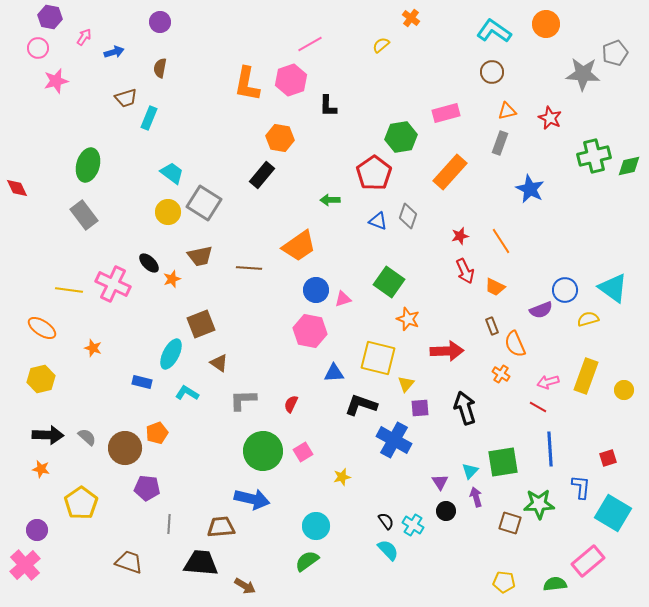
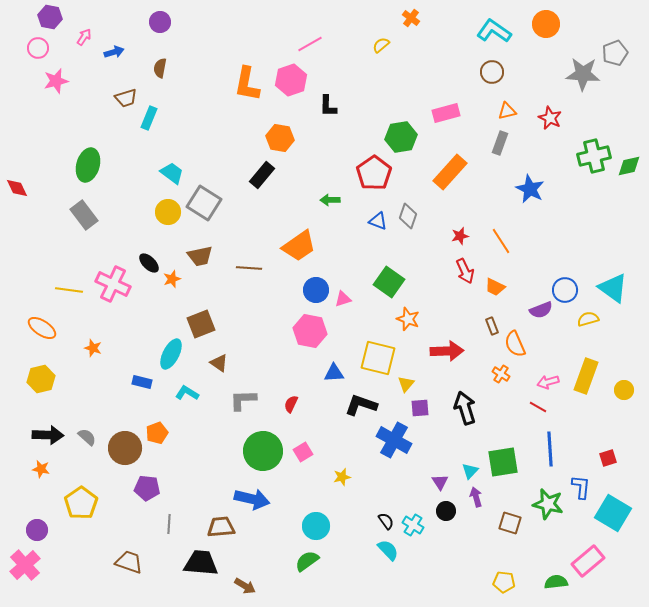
green star at (539, 504): moved 9 px right; rotated 16 degrees clockwise
green semicircle at (555, 584): moved 1 px right, 2 px up
